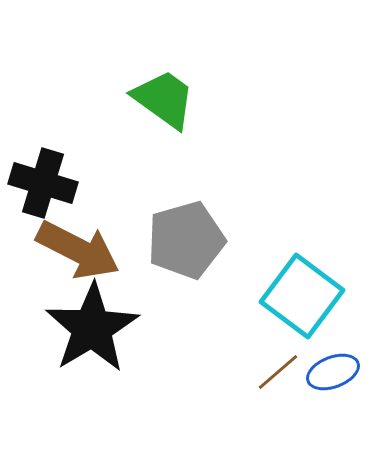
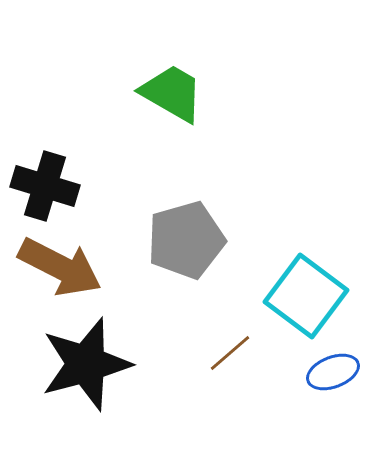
green trapezoid: moved 8 px right, 6 px up; rotated 6 degrees counterclockwise
black cross: moved 2 px right, 3 px down
brown arrow: moved 18 px left, 17 px down
cyan square: moved 4 px right
black star: moved 6 px left, 36 px down; rotated 16 degrees clockwise
brown line: moved 48 px left, 19 px up
